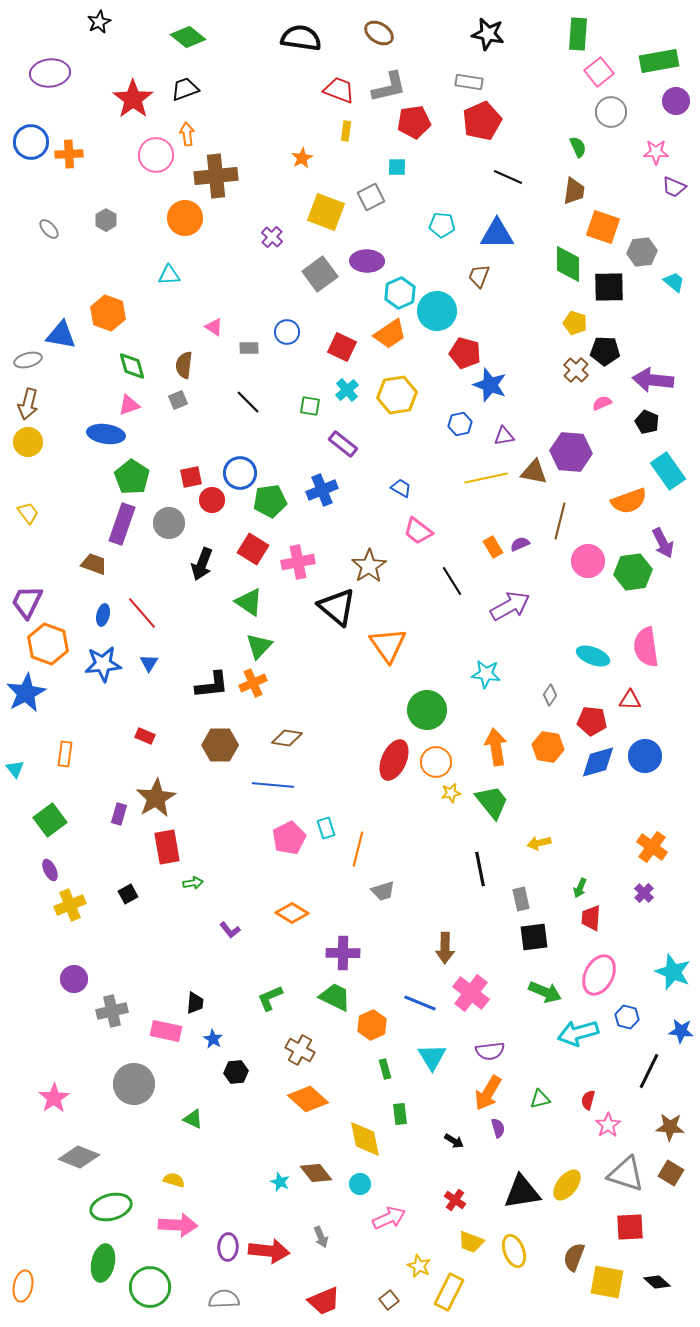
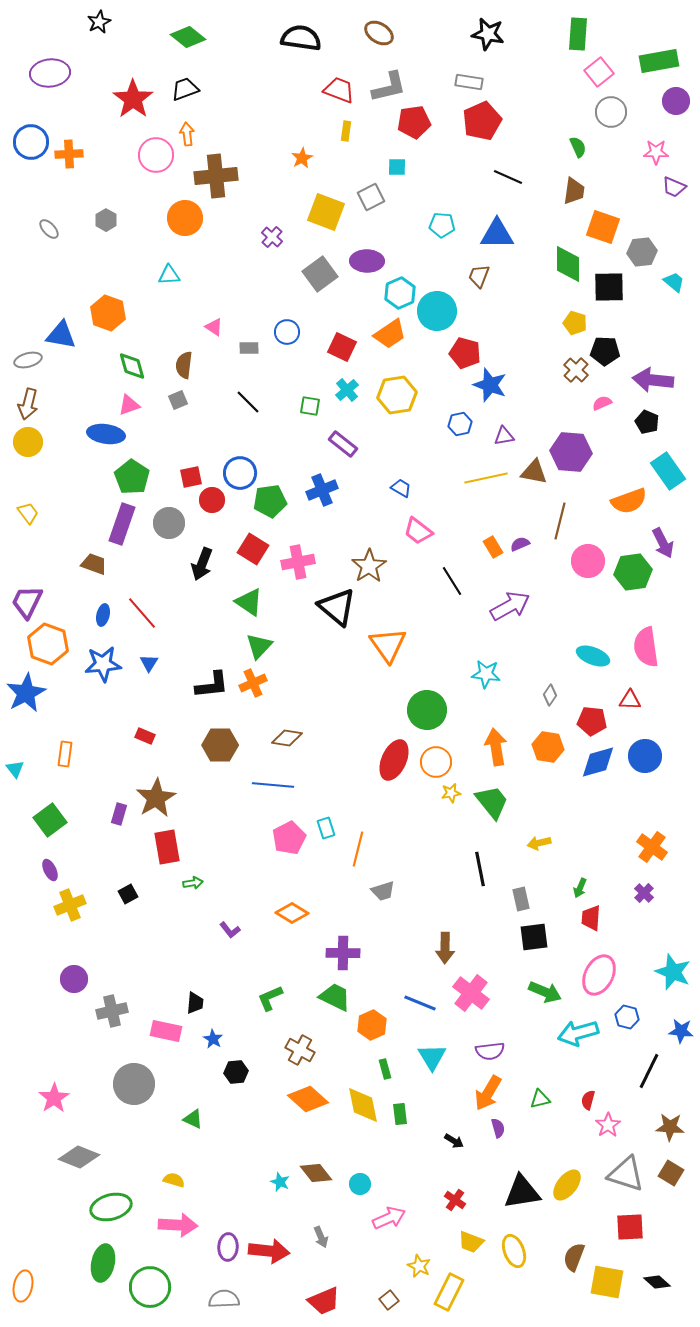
yellow diamond at (365, 1139): moved 2 px left, 34 px up
